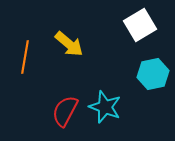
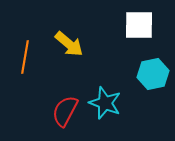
white square: moved 1 px left; rotated 32 degrees clockwise
cyan star: moved 4 px up
